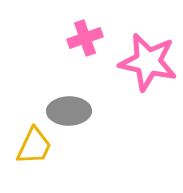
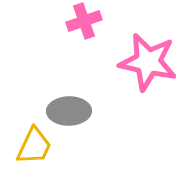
pink cross: moved 1 px left, 17 px up
